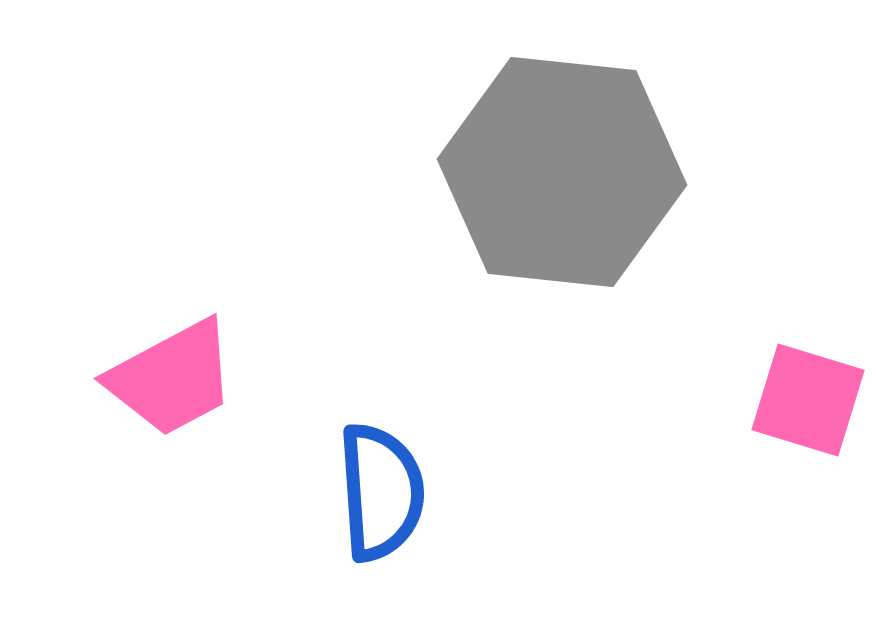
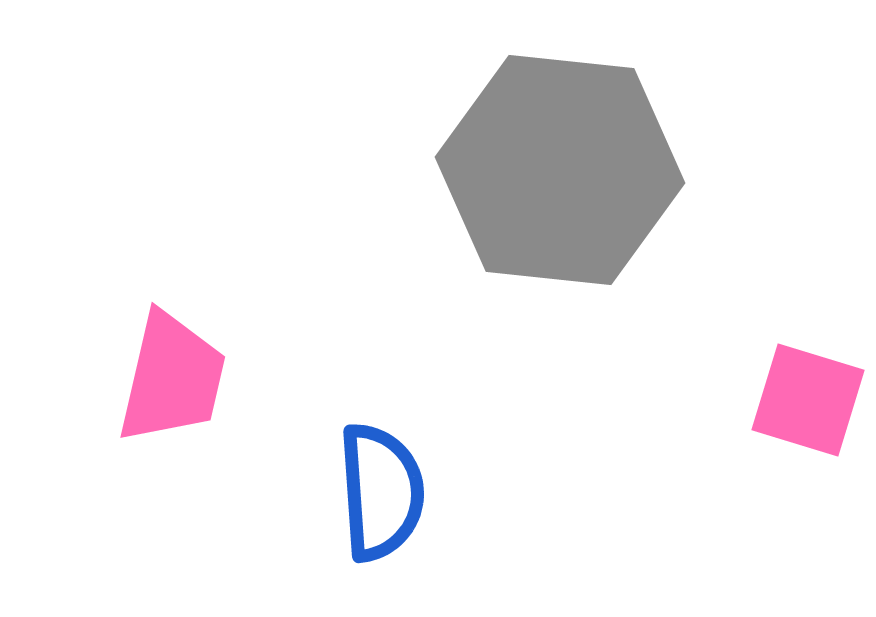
gray hexagon: moved 2 px left, 2 px up
pink trapezoid: rotated 49 degrees counterclockwise
